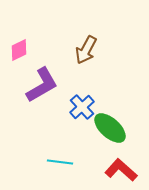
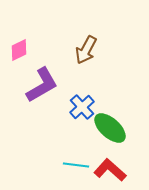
cyan line: moved 16 px right, 3 px down
red L-shape: moved 11 px left
